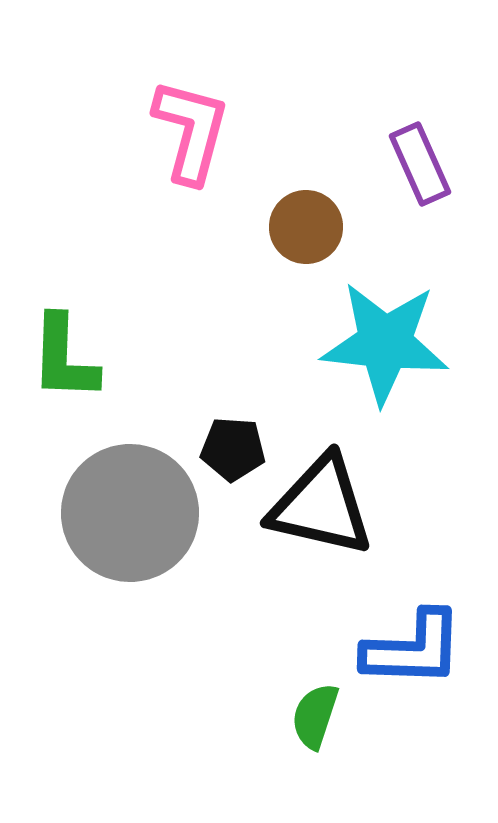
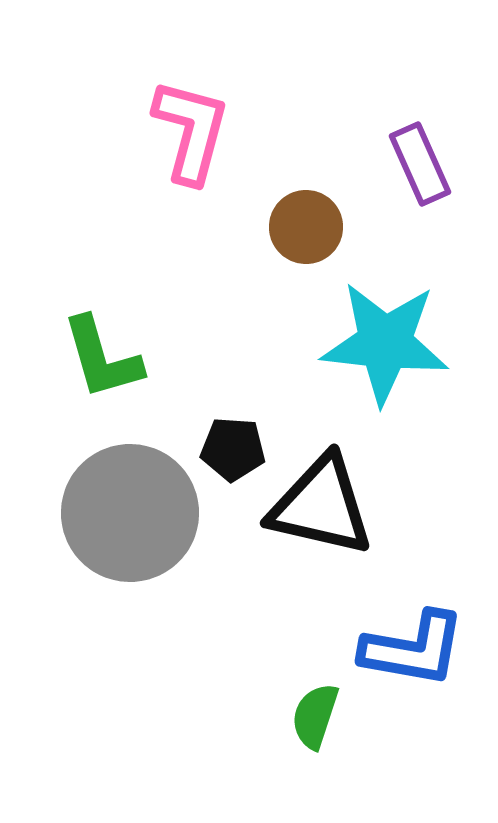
green L-shape: moved 38 px right; rotated 18 degrees counterclockwise
blue L-shape: rotated 8 degrees clockwise
